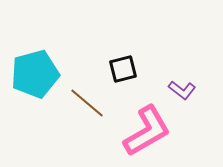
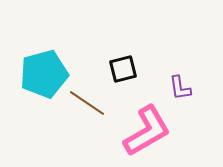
cyan pentagon: moved 9 px right
purple L-shape: moved 2 px left, 2 px up; rotated 44 degrees clockwise
brown line: rotated 6 degrees counterclockwise
